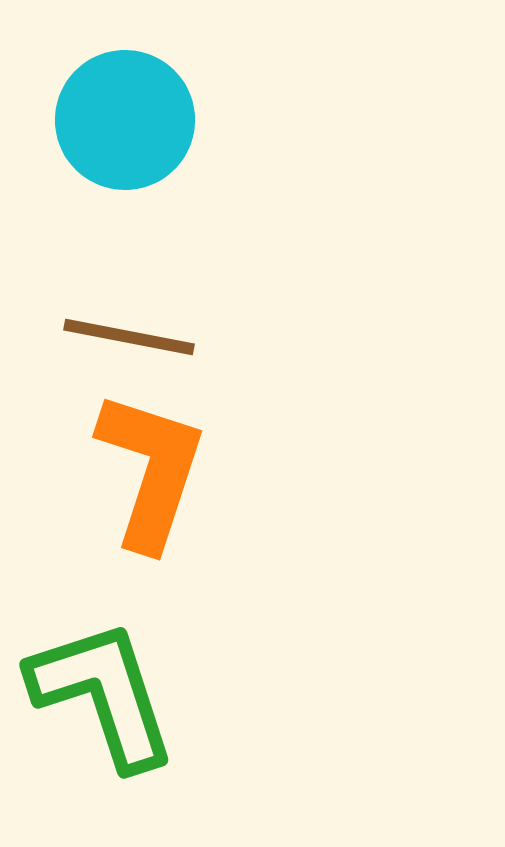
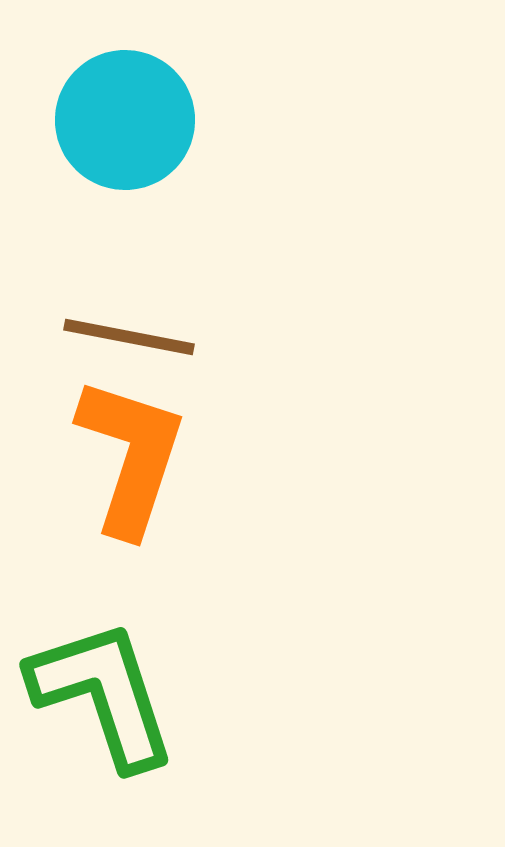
orange L-shape: moved 20 px left, 14 px up
